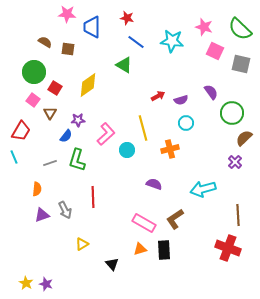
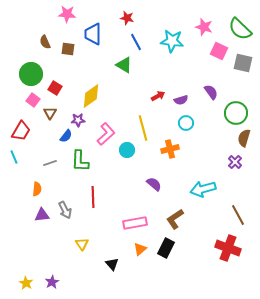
blue trapezoid at (92, 27): moved 1 px right, 7 px down
brown semicircle at (45, 42): rotated 144 degrees counterclockwise
blue line at (136, 42): rotated 24 degrees clockwise
pink square at (215, 51): moved 4 px right
gray square at (241, 64): moved 2 px right, 1 px up
green circle at (34, 72): moved 3 px left, 2 px down
yellow diamond at (88, 85): moved 3 px right, 11 px down
green circle at (232, 113): moved 4 px right
brown semicircle at (244, 138): rotated 30 degrees counterclockwise
green L-shape at (77, 160): moved 3 px right, 1 px down; rotated 15 degrees counterclockwise
purple semicircle at (154, 184): rotated 21 degrees clockwise
purple triangle at (42, 215): rotated 14 degrees clockwise
brown line at (238, 215): rotated 25 degrees counterclockwise
pink rectangle at (144, 223): moved 9 px left; rotated 40 degrees counterclockwise
yellow triangle at (82, 244): rotated 32 degrees counterclockwise
orange triangle at (140, 249): rotated 24 degrees counterclockwise
black rectangle at (164, 250): moved 2 px right, 2 px up; rotated 30 degrees clockwise
purple star at (46, 284): moved 6 px right, 2 px up; rotated 24 degrees clockwise
